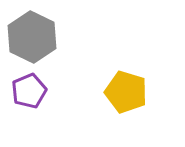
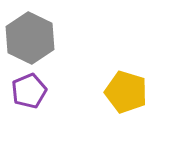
gray hexagon: moved 2 px left, 1 px down
